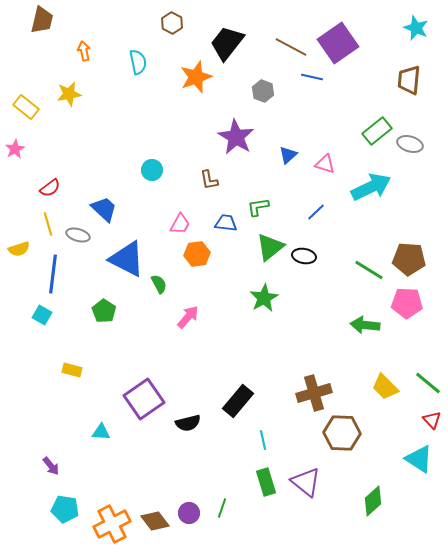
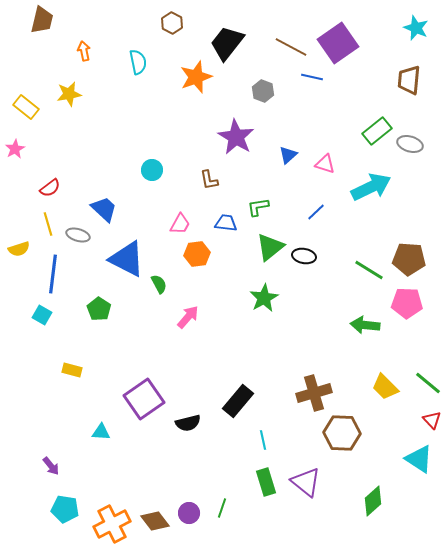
green pentagon at (104, 311): moved 5 px left, 2 px up
